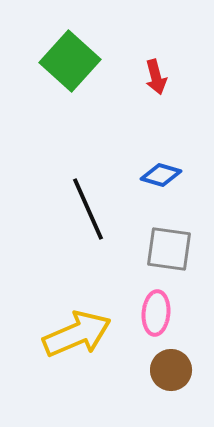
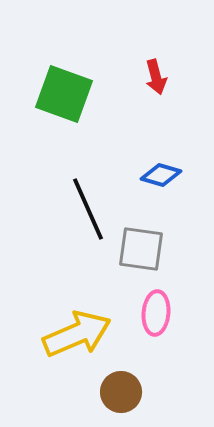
green square: moved 6 px left, 33 px down; rotated 22 degrees counterclockwise
gray square: moved 28 px left
brown circle: moved 50 px left, 22 px down
